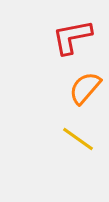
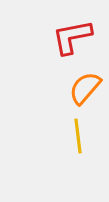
yellow line: moved 3 px up; rotated 48 degrees clockwise
